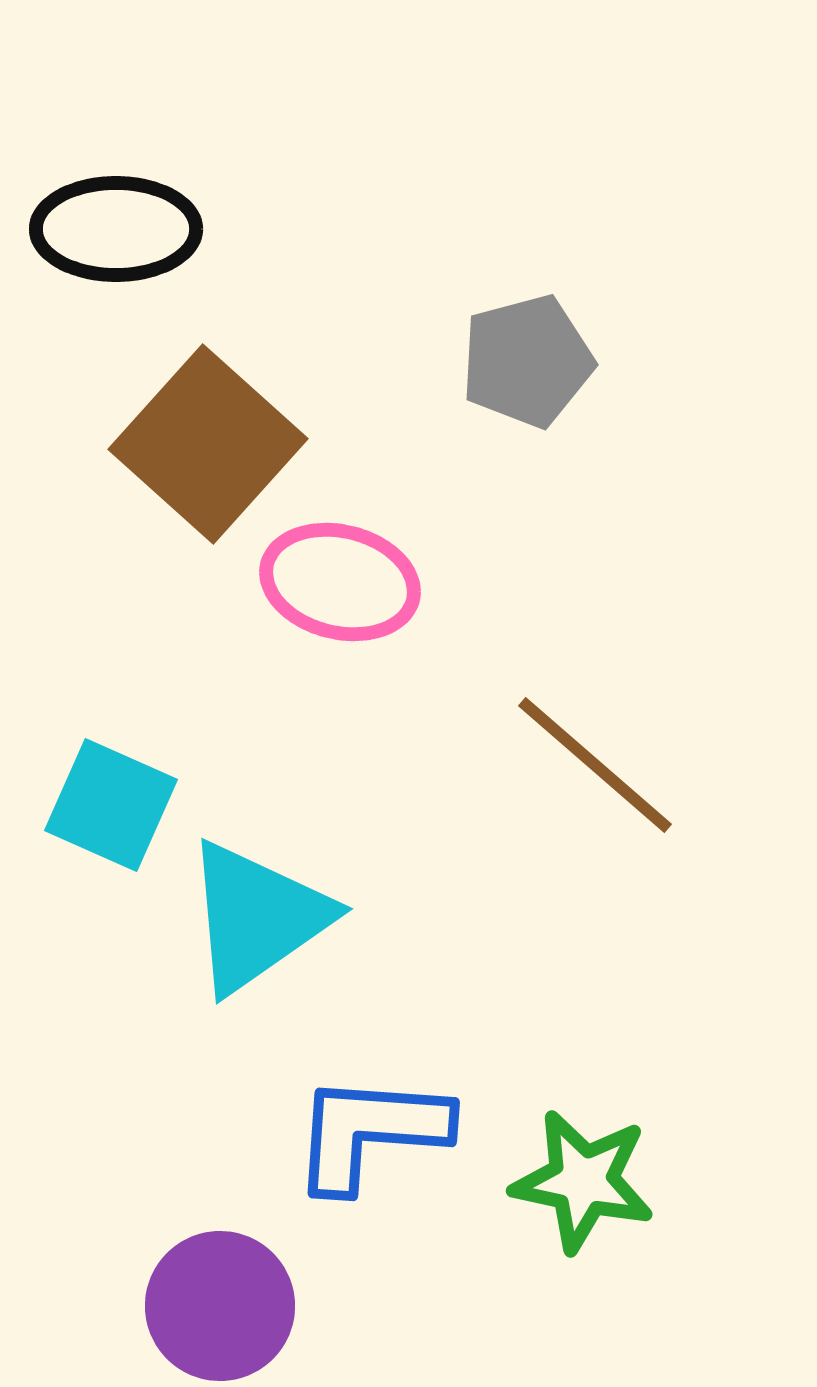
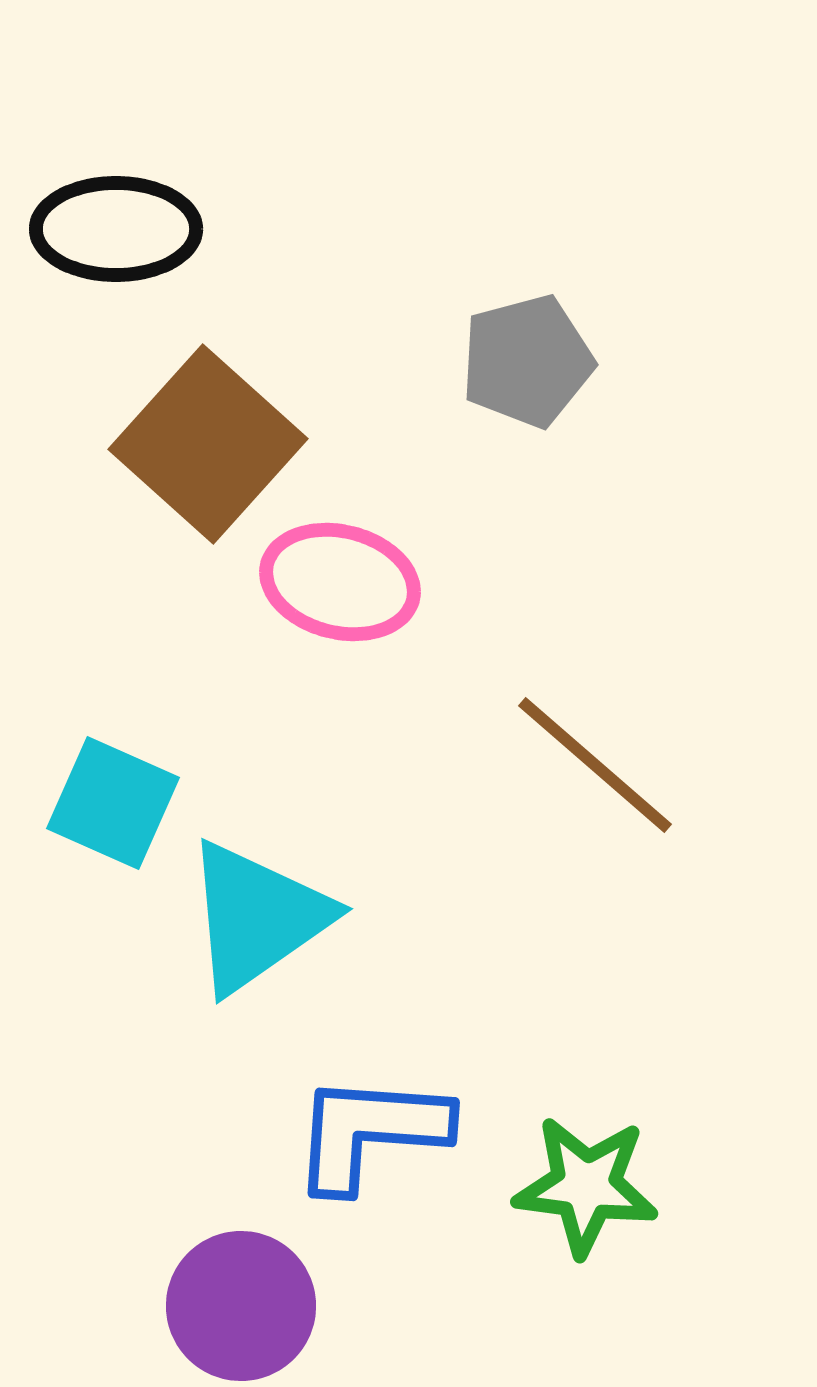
cyan square: moved 2 px right, 2 px up
green star: moved 3 px right, 5 px down; rotated 5 degrees counterclockwise
purple circle: moved 21 px right
